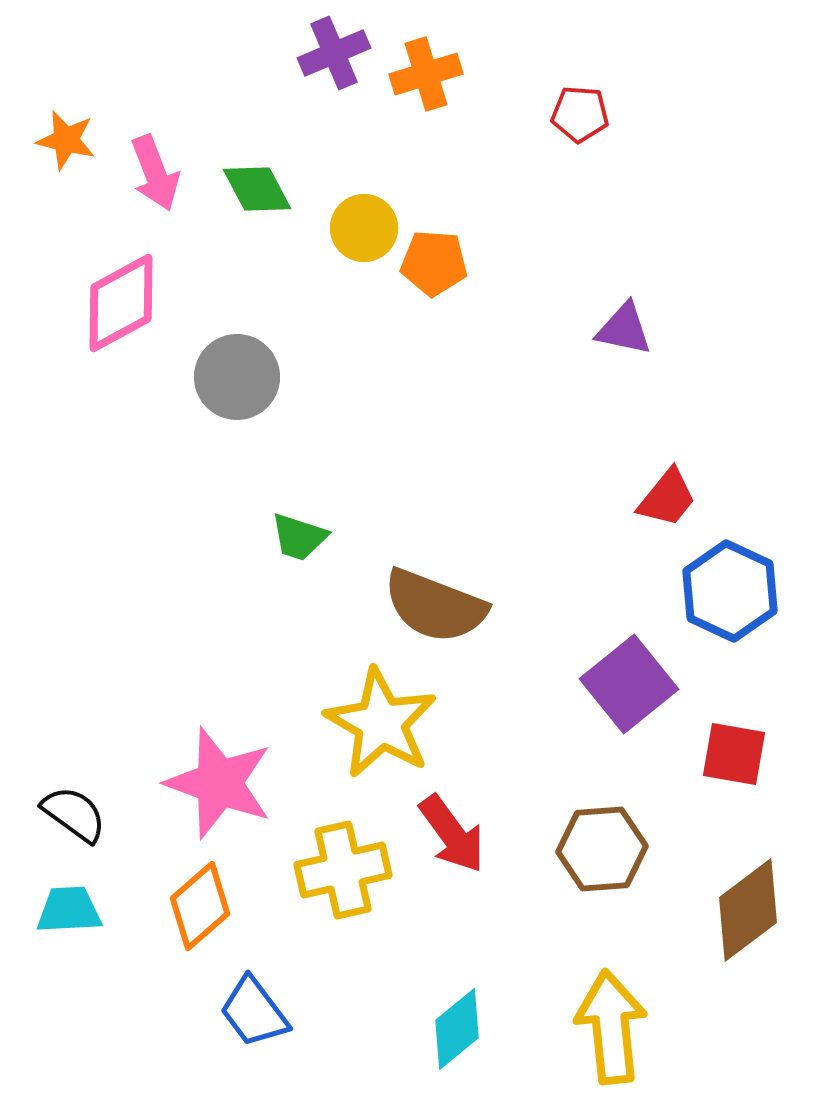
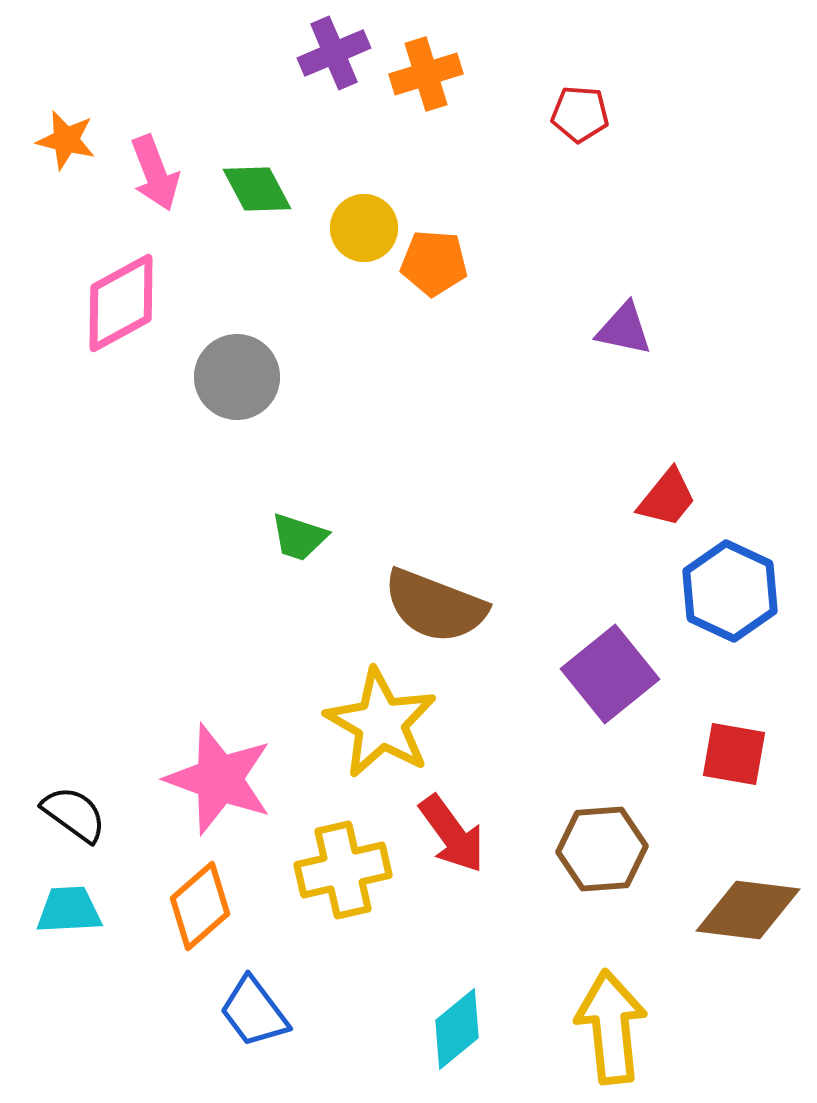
purple square: moved 19 px left, 10 px up
pink star: moved 4 px up
brown diamond: rotated 44 degrees clockwise
